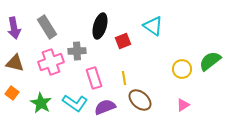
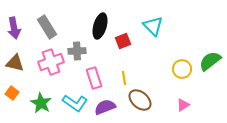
cyan triangle: rotated 10 degrees clockwise
